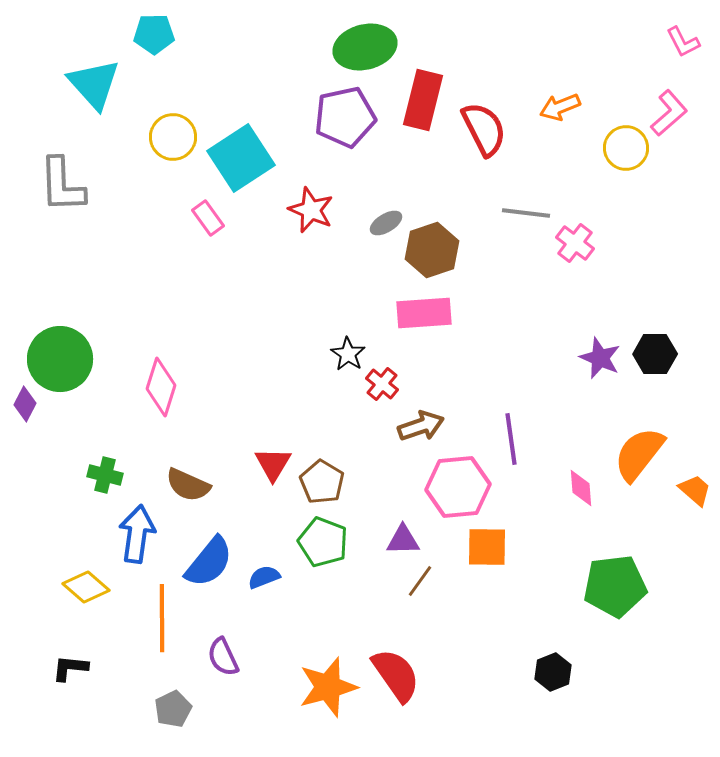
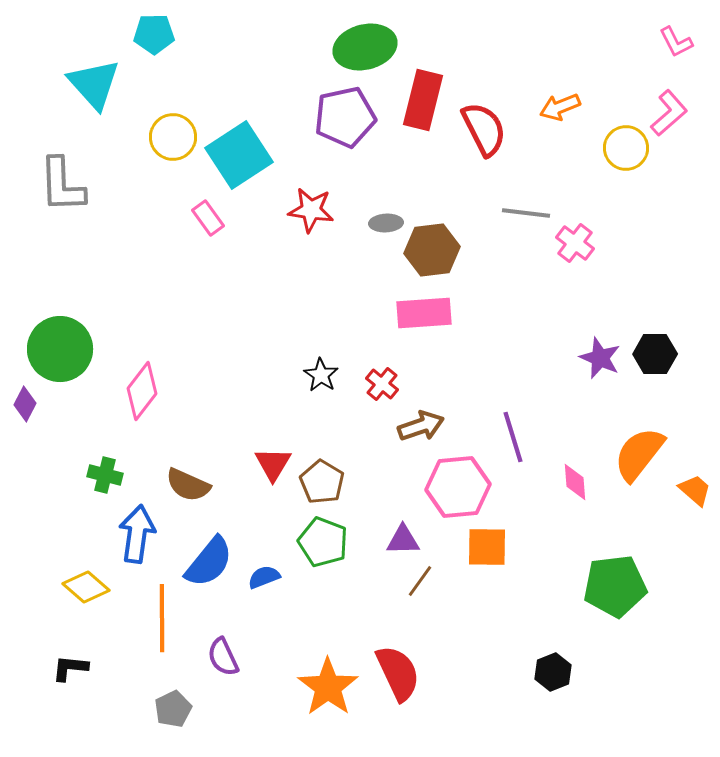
pink L-shape at (683, 42): moved 7 px left
cyan square at (241, 158): moved 2 px left, 3 px up
red star at (311, 210): rotated 15 degrees counterclockwise
gray ellipse at (386, 223): rotated 28 degrees clockwise
brown hexagon at (432, 250): rotated 12 degrees clockwise
black star at (348, 354): moved 27 px left, 21 px down
green circle at (60, 359): moved 10 px up
pink diamond at (161, 387): moved 19 px left, 4 px down; rotated 20 degrees clockwise
purple line at (511, 439): moved 2 px right, 2 px up; rotated 9 degrees counterclockwise
pink diamond at (581, 488): moved 6 px left, 6 px up
red semicircle at (396, 675): moved 2 px right, 2 px up; rotated 10 degrees clockwise
orange star at (328, 687): rotated 20 degrees counterclockwise
